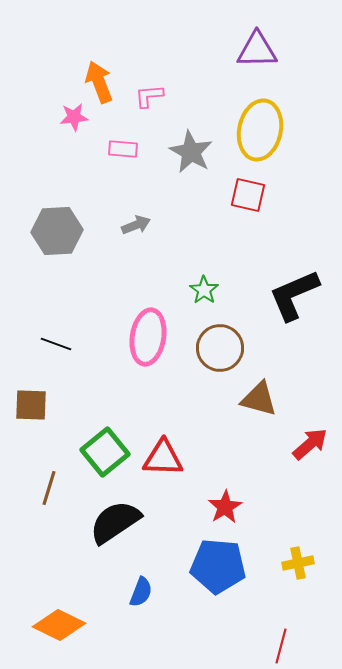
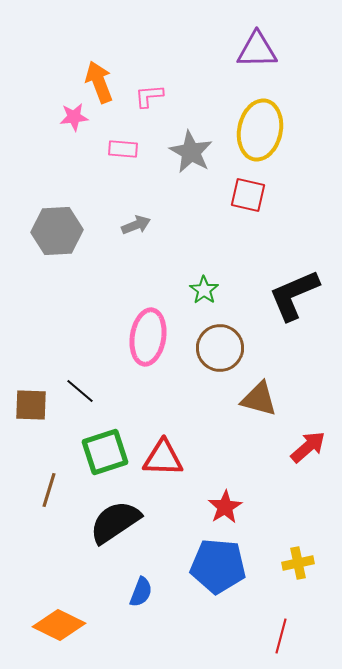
black line: moved 24 px right, 47 px down; rotated 20 degrees clockwise
red arrow: moved 2 px left, 3 px down
green square: rotated 21 degrees clockwise
brown line: moved 2 px down
red line: moved 10 px up
